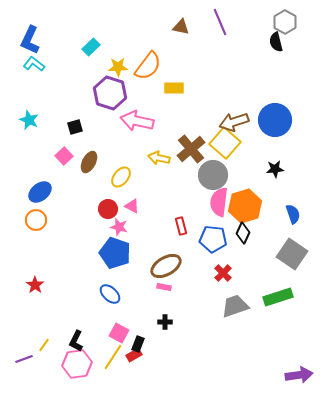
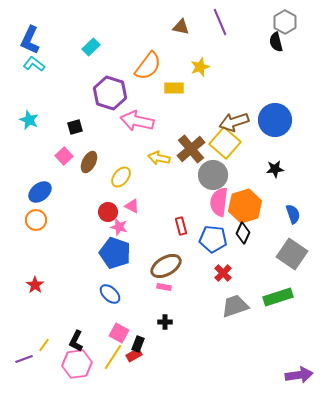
yellow star at (118, 67): moved 82 px right; rotated 18 degrees counterclockwise
red circle at (108, 209): moved 3 px down
